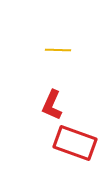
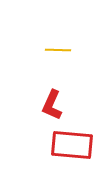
red rectangle: moved 3 px left, 2 px down; rotated 15 degrees counterclockwise
